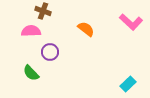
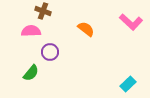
green semicircle: rotated 96 degrees counterclockwise
